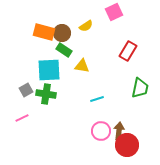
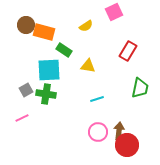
brown circle: moved 36 px left, 8 px up
yellow triangle: moved 6 px right
pink circle: moved 3 px left, 1 px down
